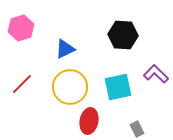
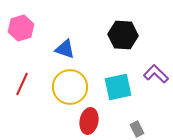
blue triangle: rotated 45 degrees clockwise
red line: rotated 20 degrees counterclockwise
